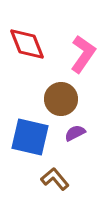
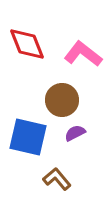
pink L-shape: rotated 87 degrees counterclockwise
brown circle: moved 1 px right, 1 px down
blue square: moved 2 px left
brown L-shape: moved 2 px right
